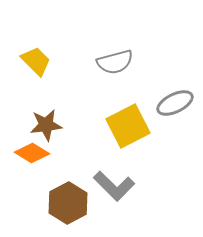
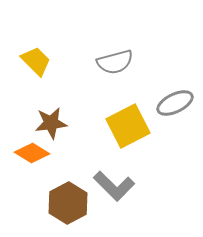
brown star: moved 5 px right, 2 px up
